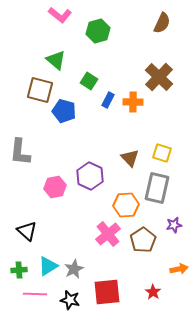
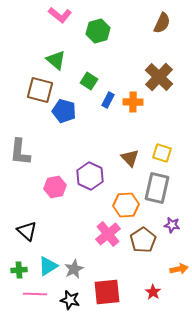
purple star: moved 2 px left; rotated 21 degrees clockwise
